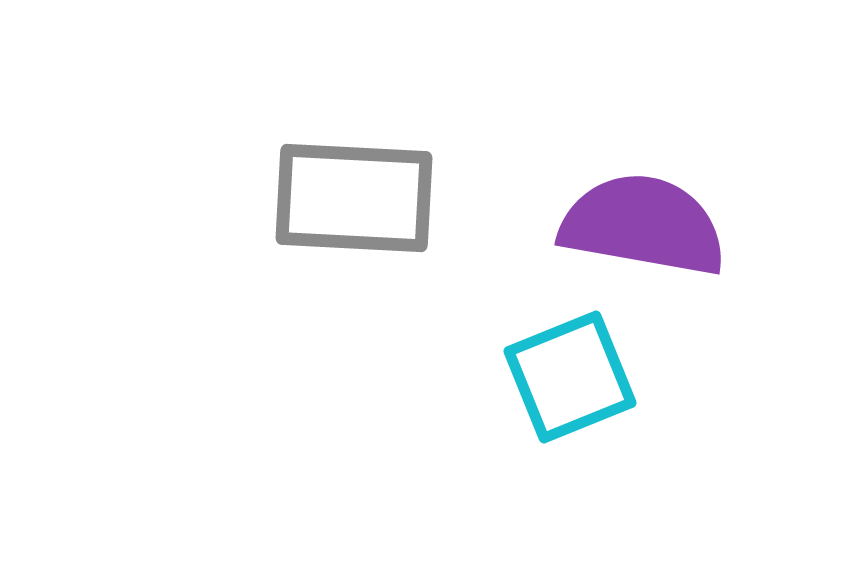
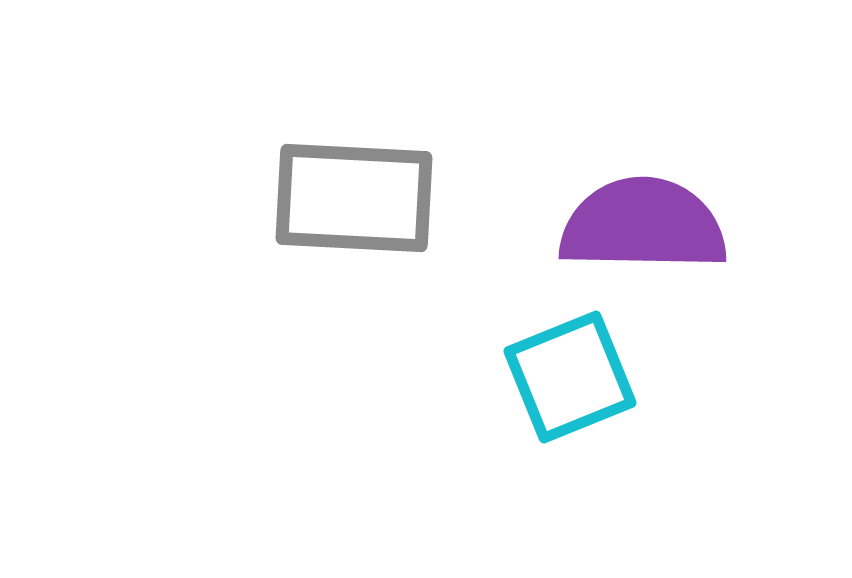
purple semicircle: rotated 9 degrees counterclockwise
